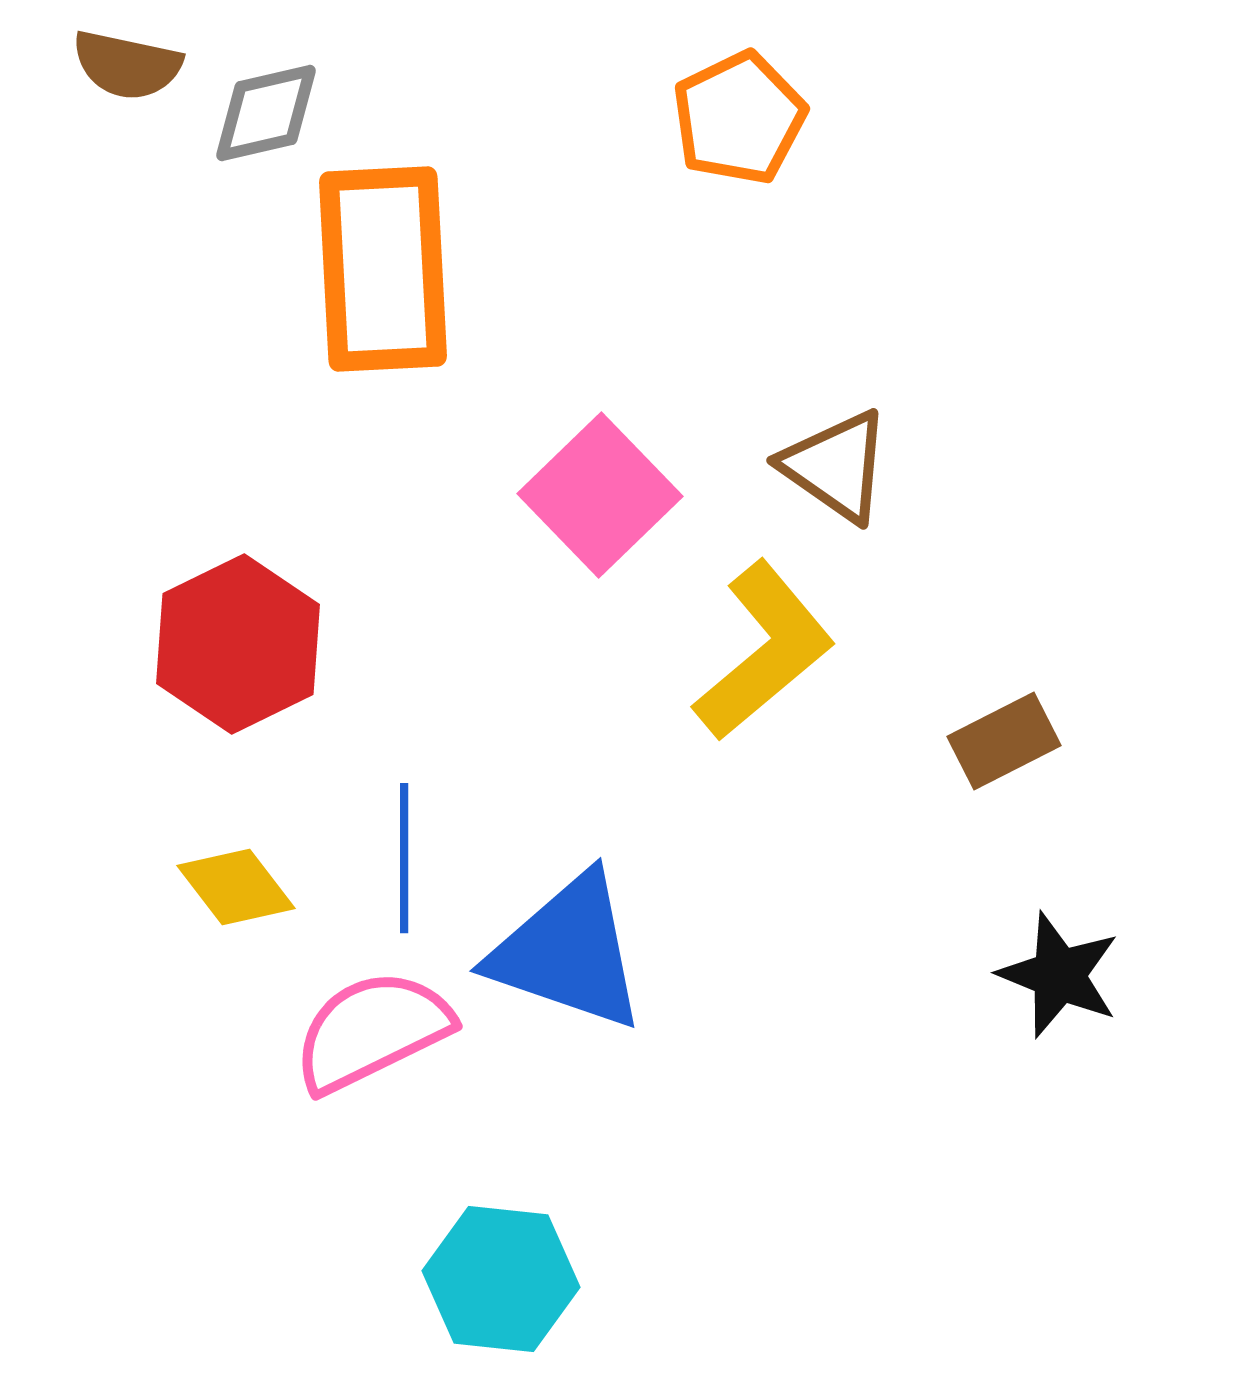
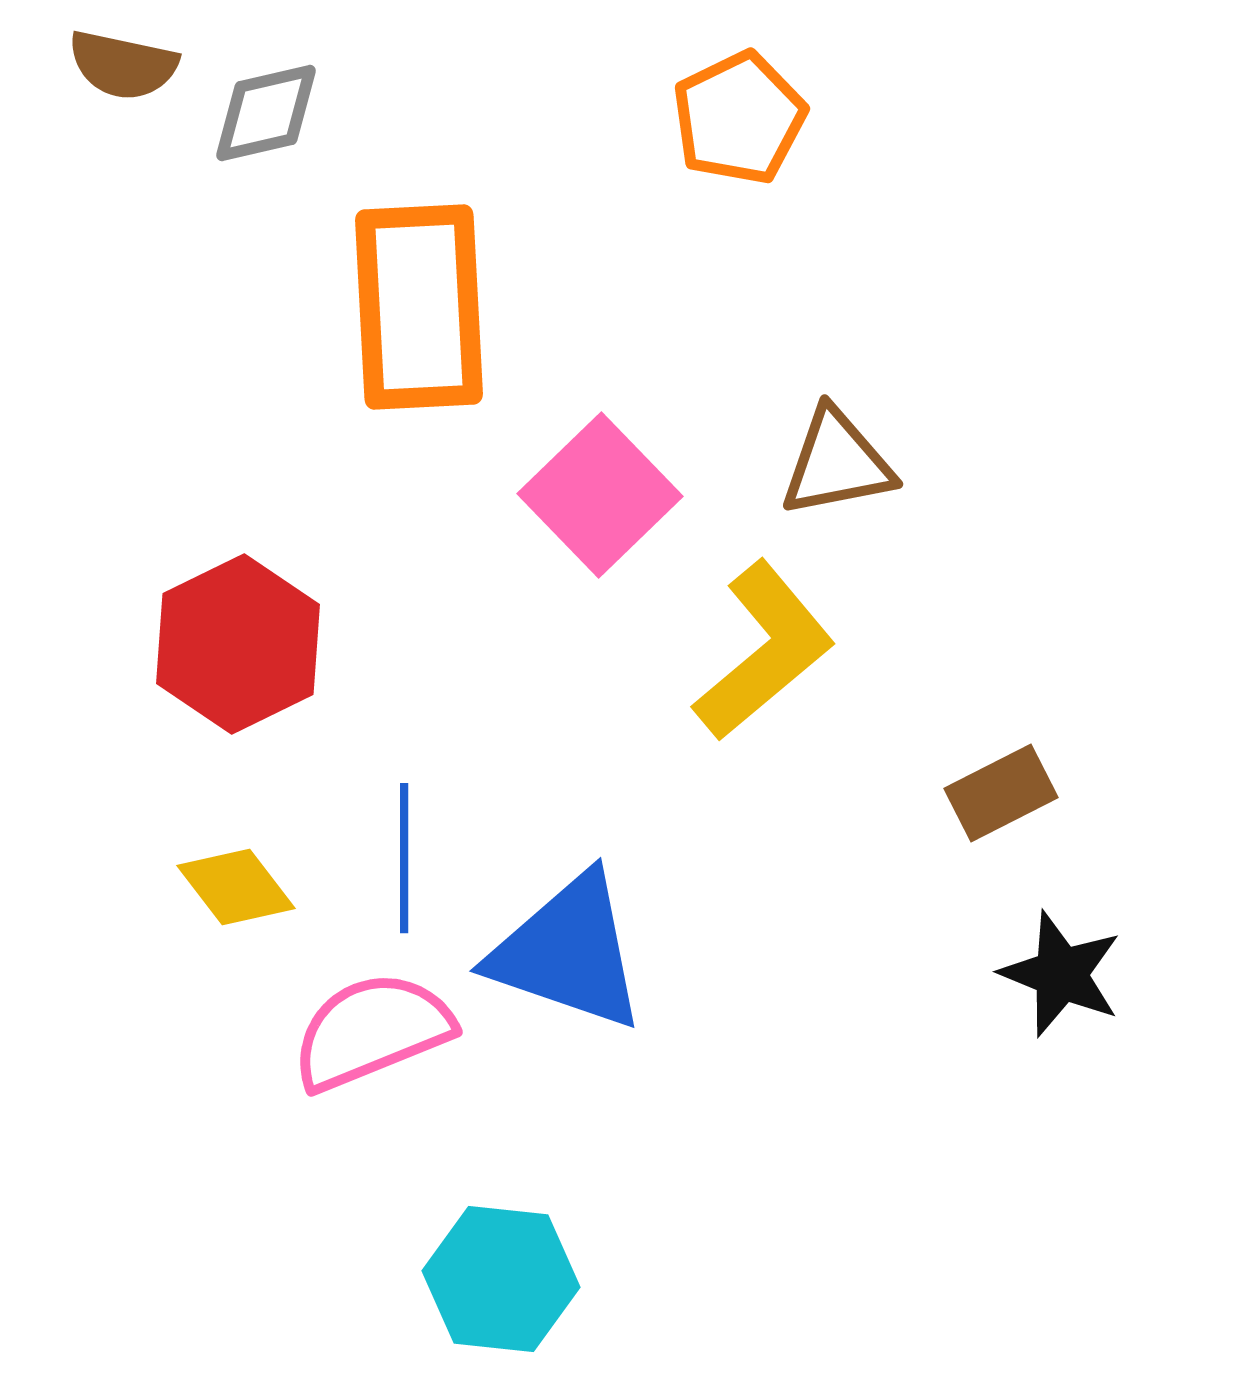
brown semicircle: moved 4 px left
orange rectangle: moved 36 px right, 38 px down
brown triangle: moved 1 px right, 3 px up; rotated 46 degrees counterclockwise
brown rectangle: moved 3 px left, 52 px down
black star: moved 2 px right, 1 px up
pink semicircle: rotated 4 degrees clockwise
